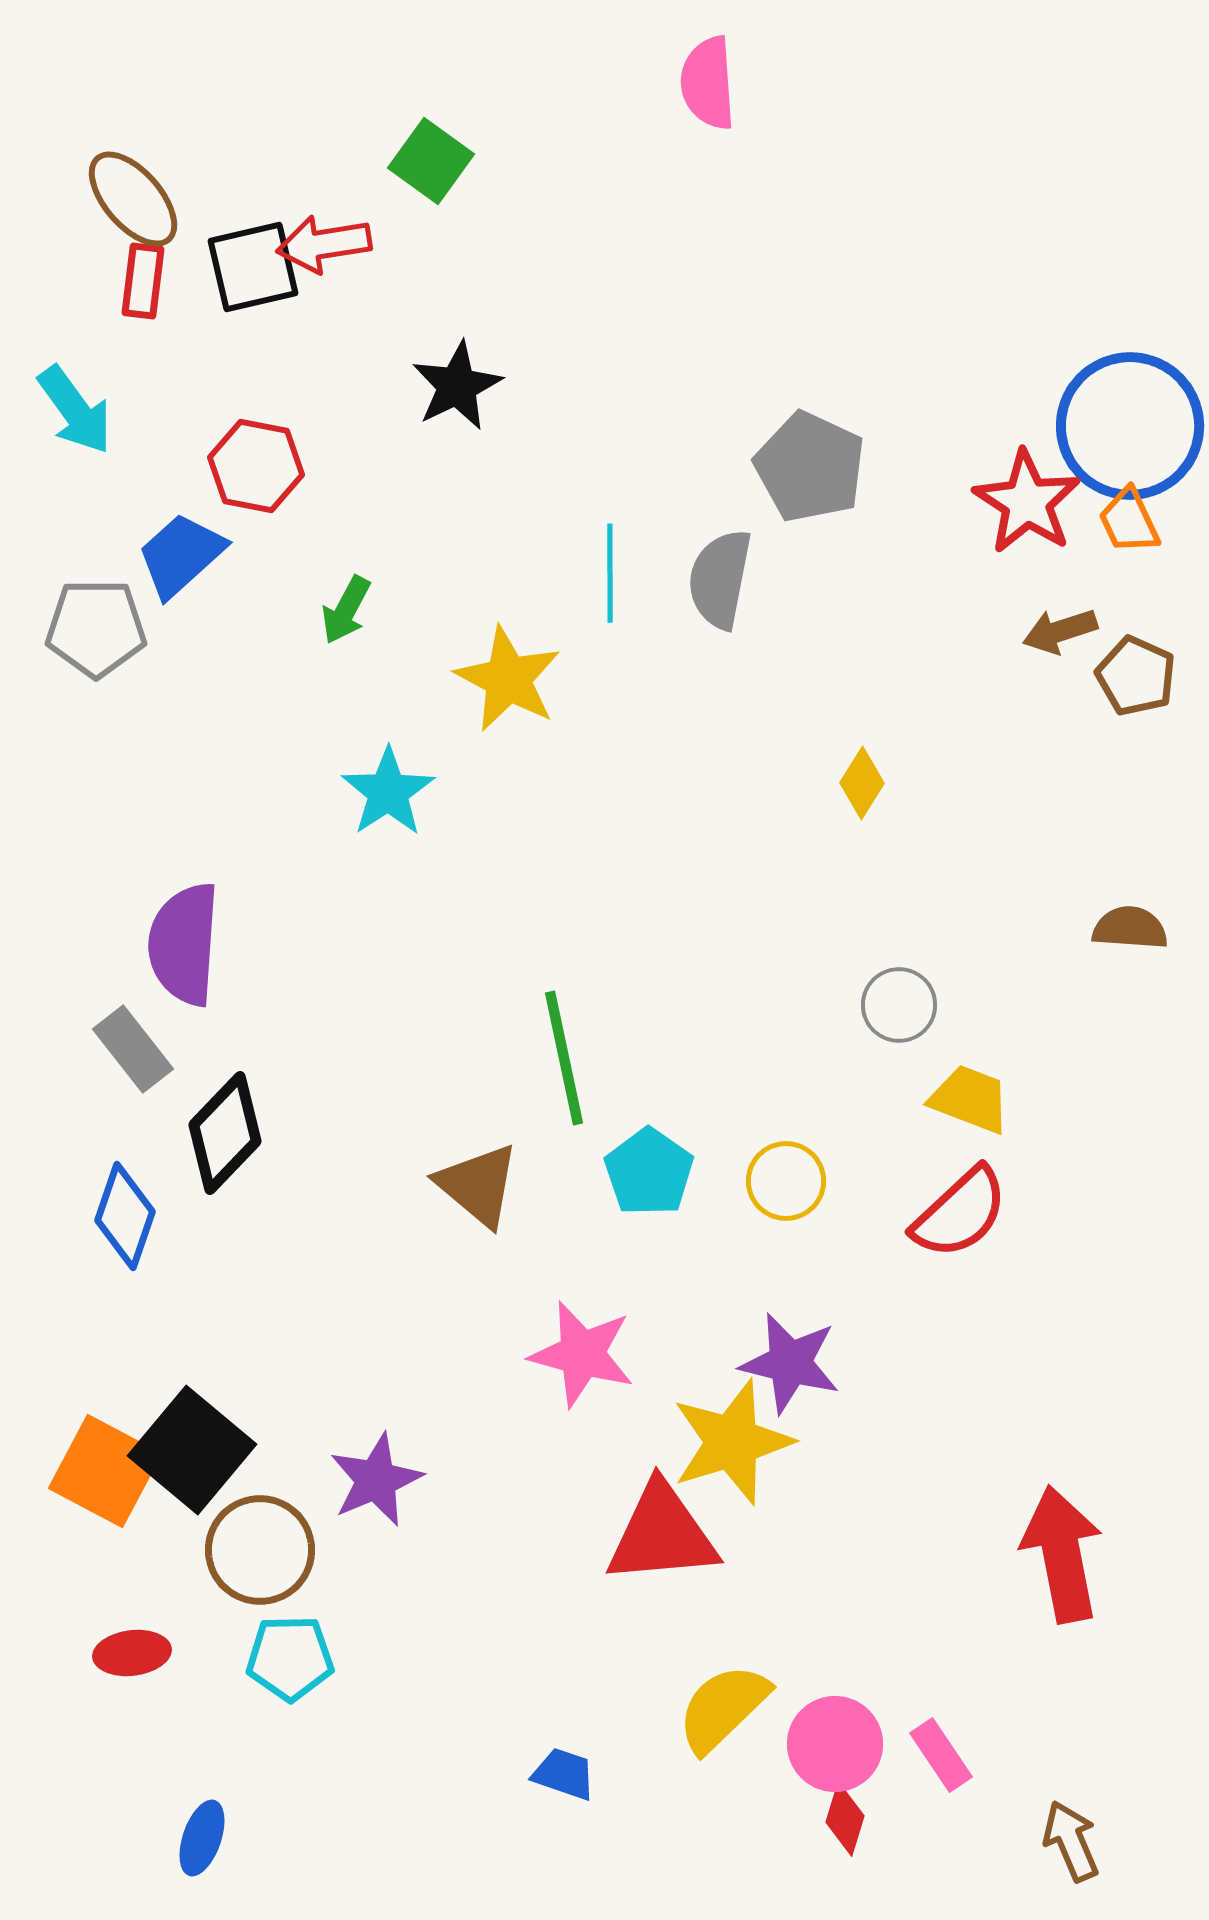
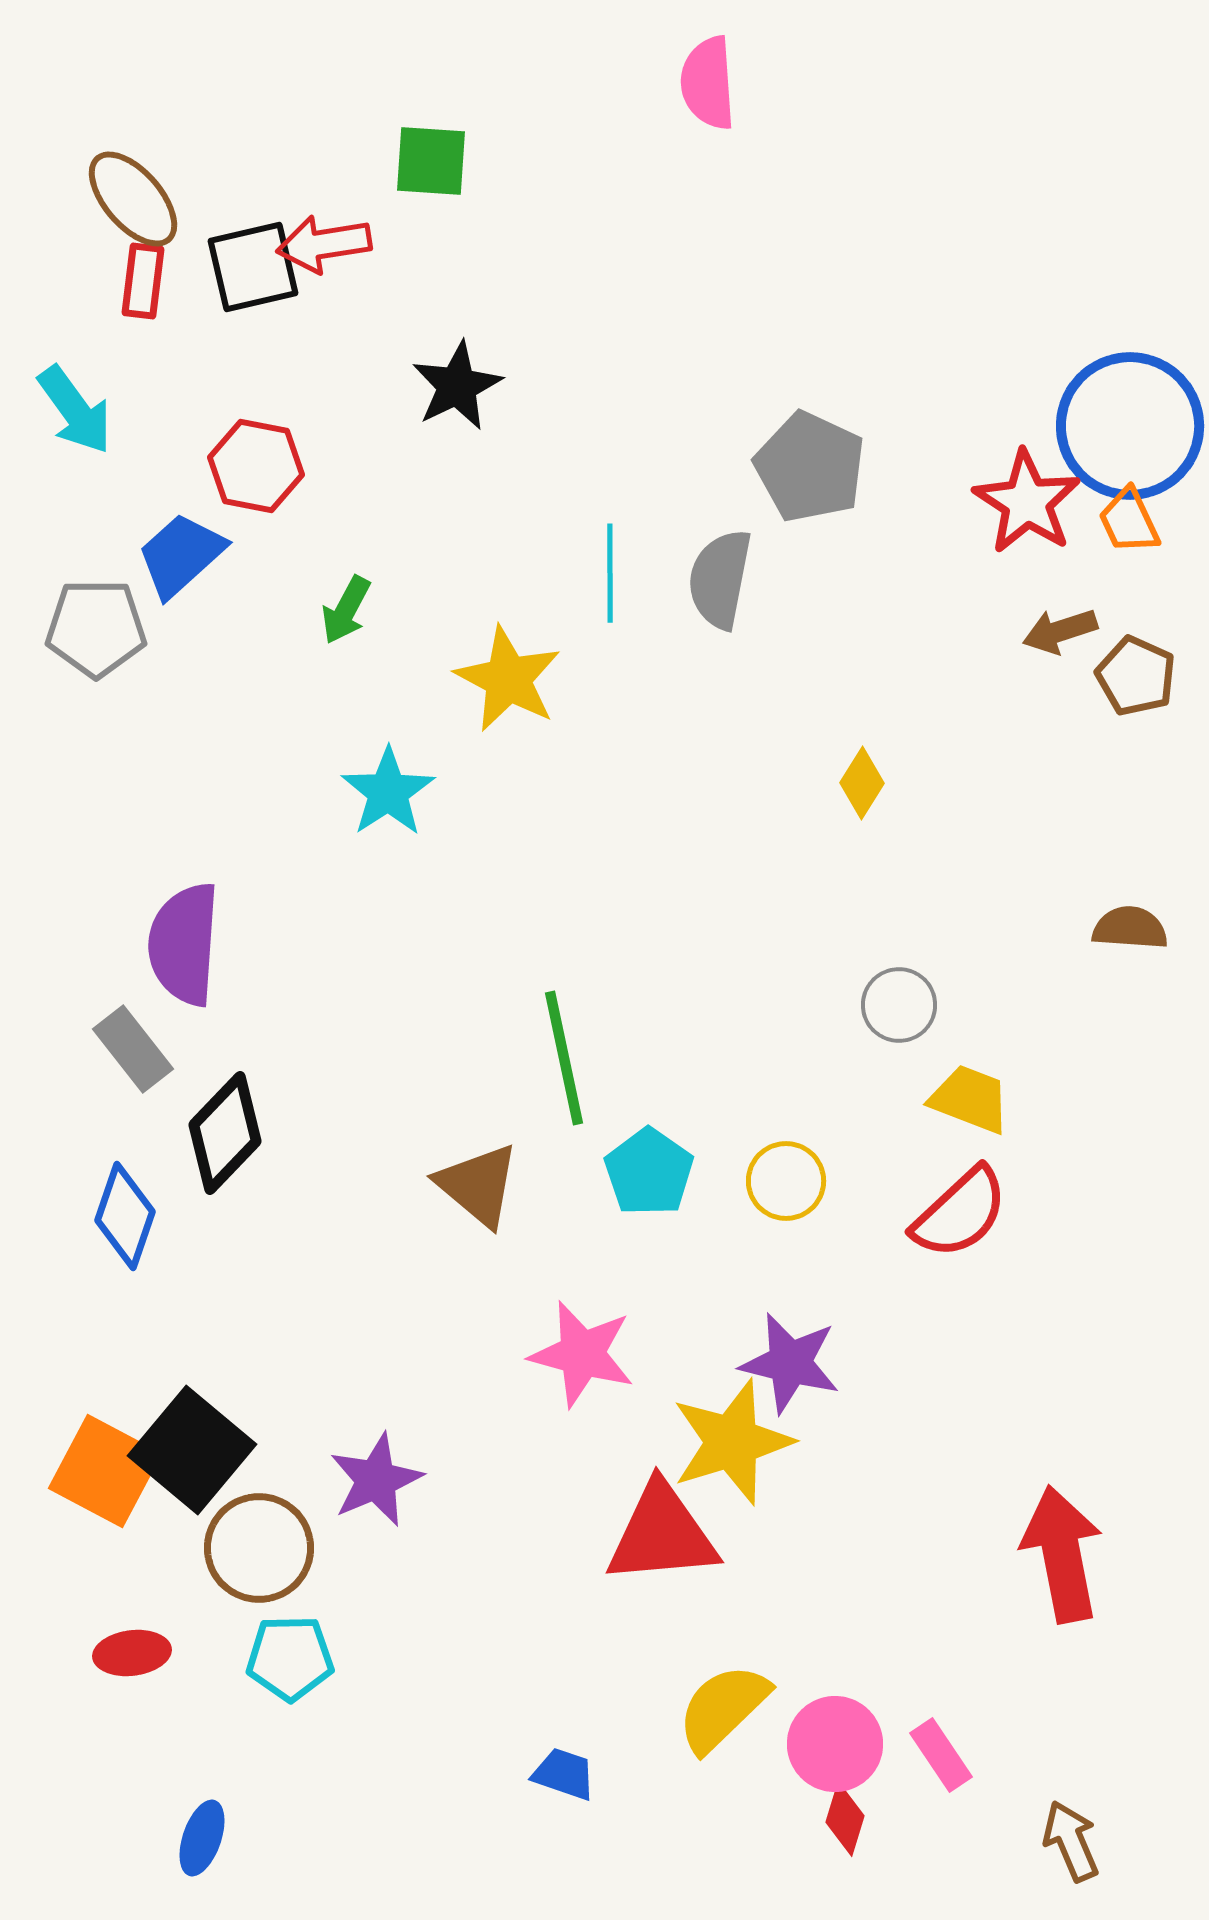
green square at (431, 161): rotated 32 degrees counterclockwise
brown circle at (260, 1550): moved 1 px left, 2 px up
